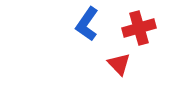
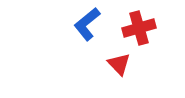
blue L-shape: rotated 16 degrees clockwise
